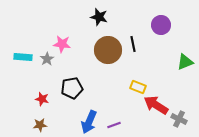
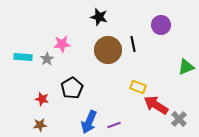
pink star: rotated 12 degrees counterclockwise
green triangle: moved 1 px right, 5 px down
black pentagon: rotated 20 degrees counterclockwise
gray cross: rotated 21 degrees clockwise
